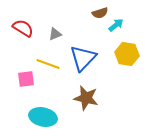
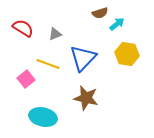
cyan arrow: moved 1 px right, 1 px up
pink square: rotated 30 degrees counterclockwise
